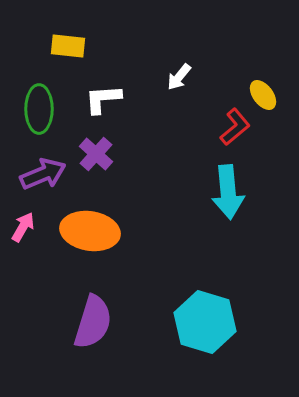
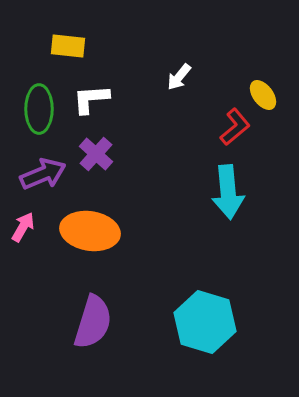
white L-shape: moved 12 px left
